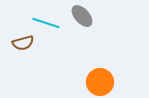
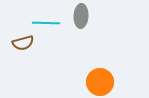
gray ellipse: moved 1 px left; rotated 45 degrees clockwise
cyan line: rotated 16 degrees counterclockwise
